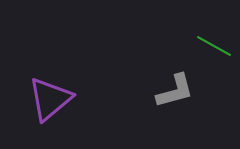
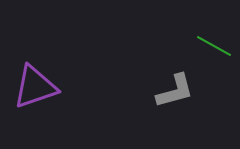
purple triangle: moved 15 px left, 12 px up; rotated 21 degrees clockwise
